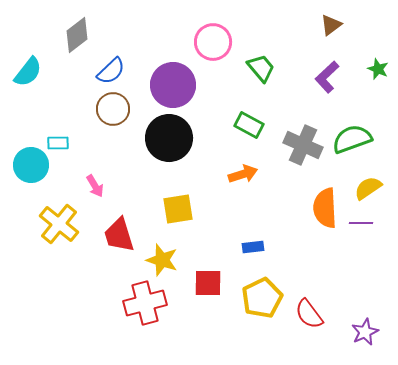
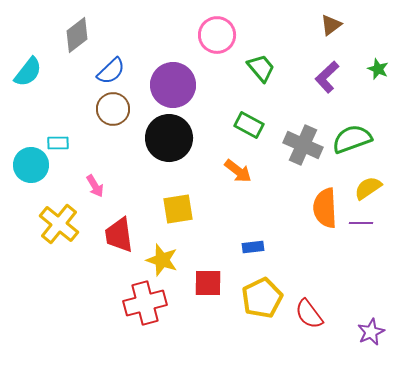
pink circle: moved 4 px right, 7 px up
orange arrow: moved 5 px left, 3 px up; rotated 56 degrees clockwise
red trapezoid: rotated 9 degrees clockwise
purple star: moved 6 px right
